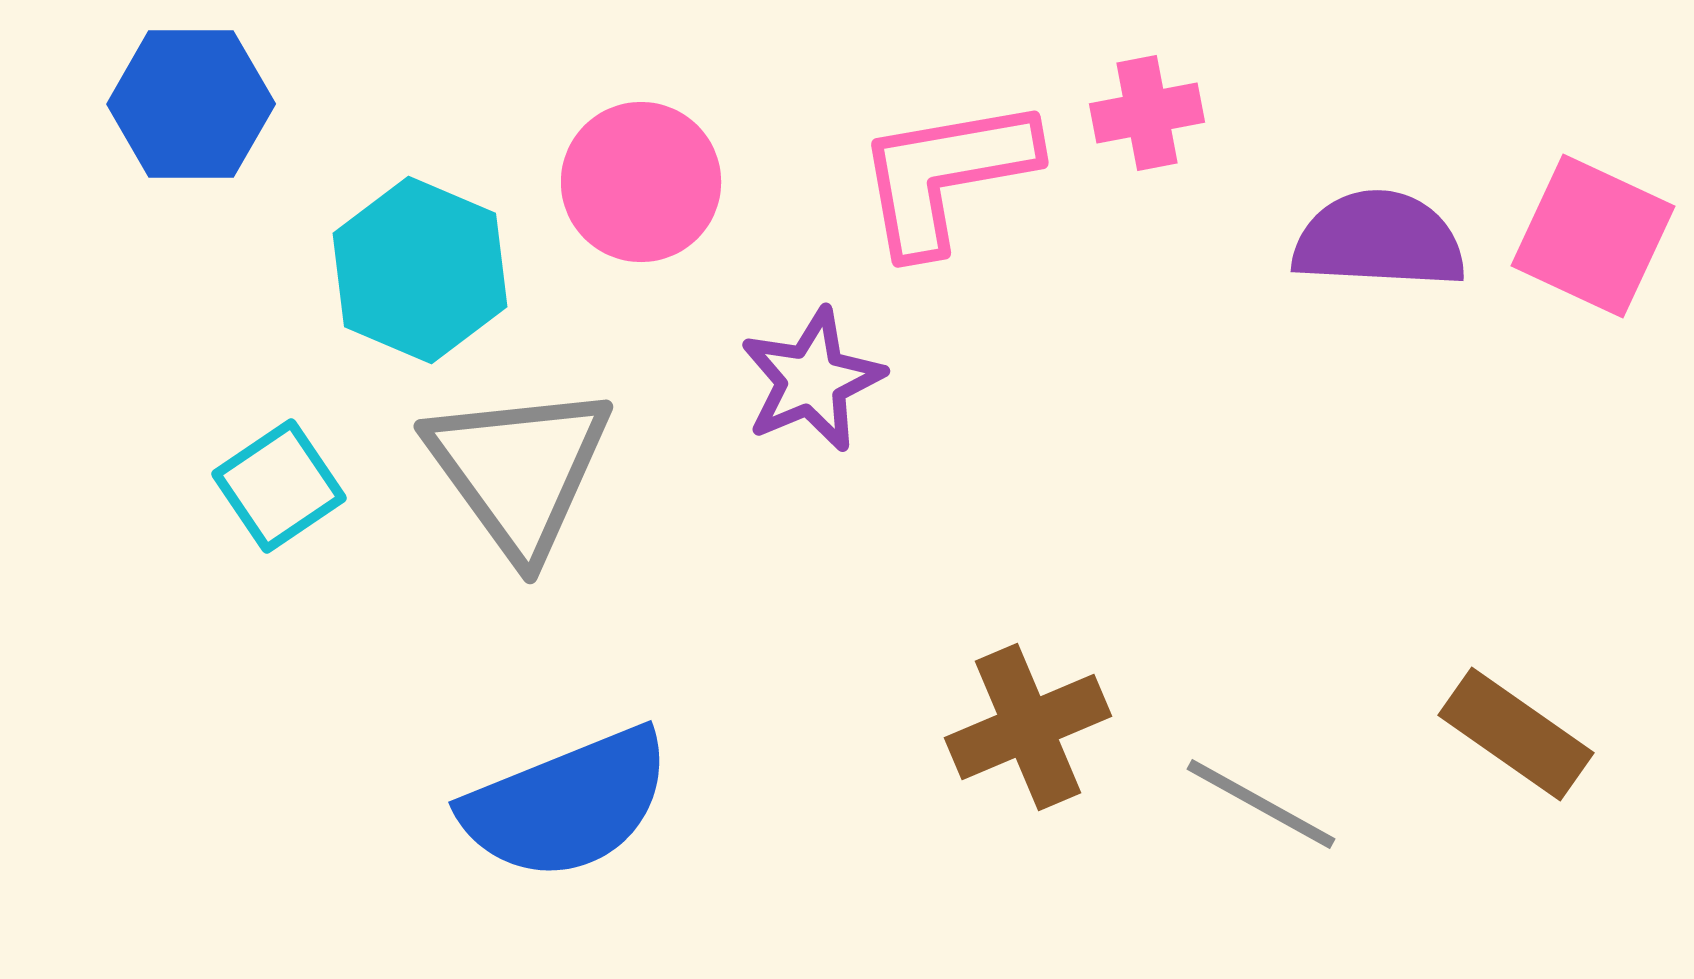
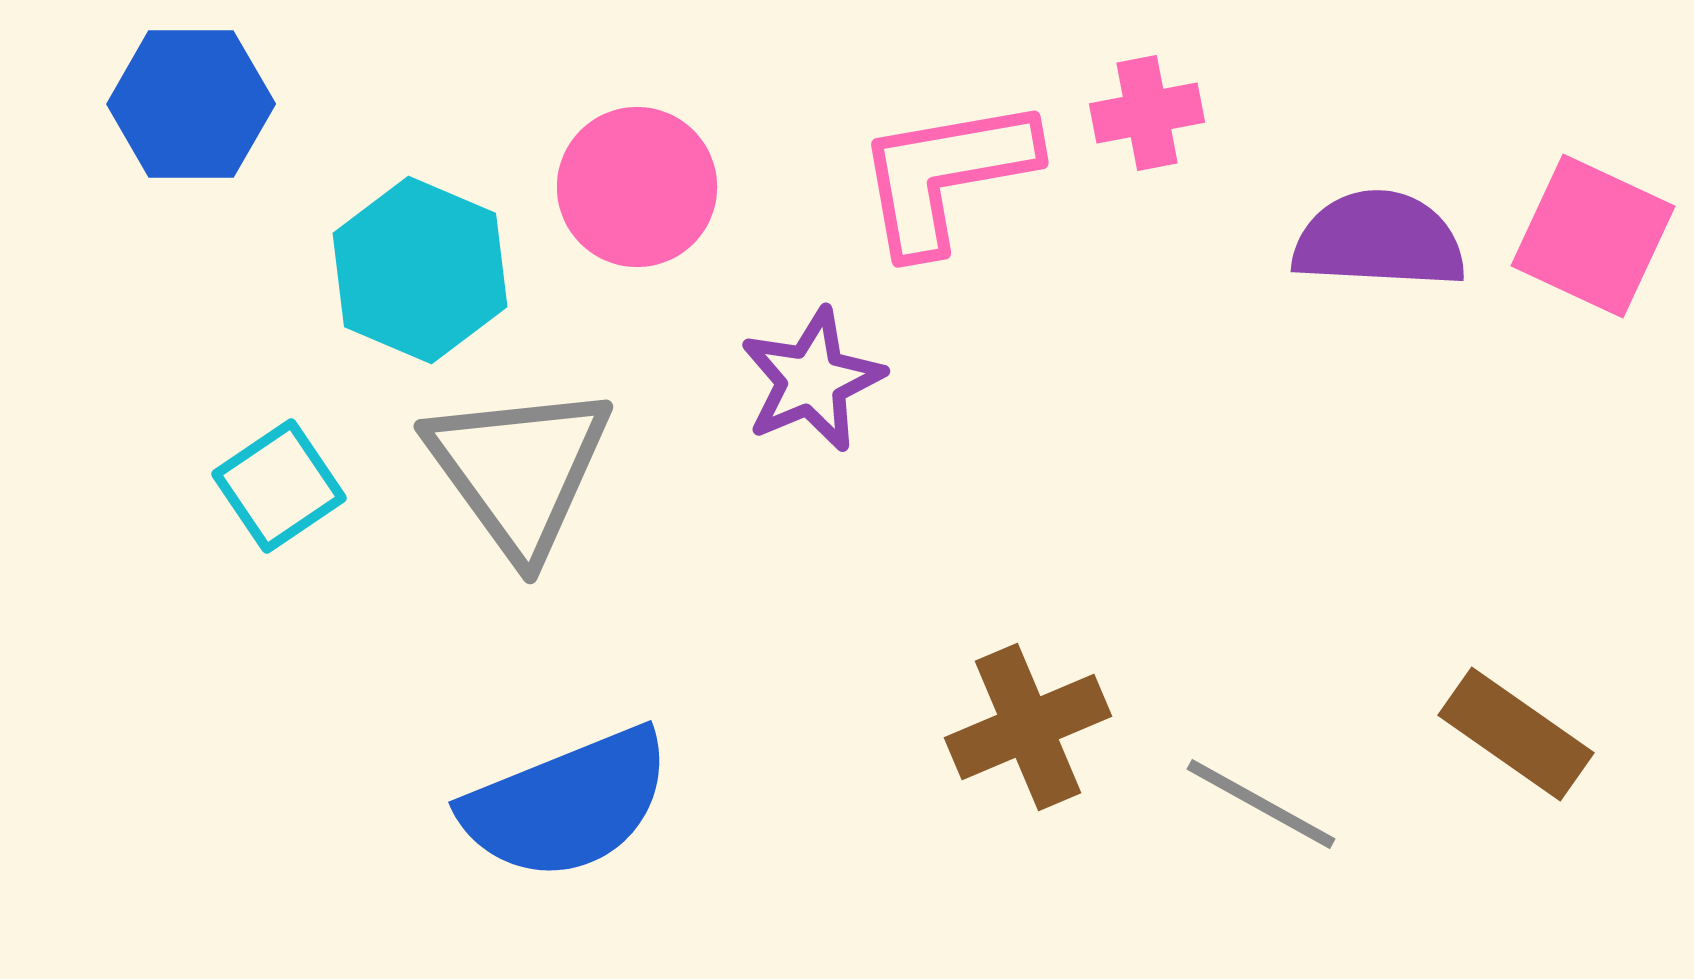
pink circle: moved 4 px left, 5 px down
